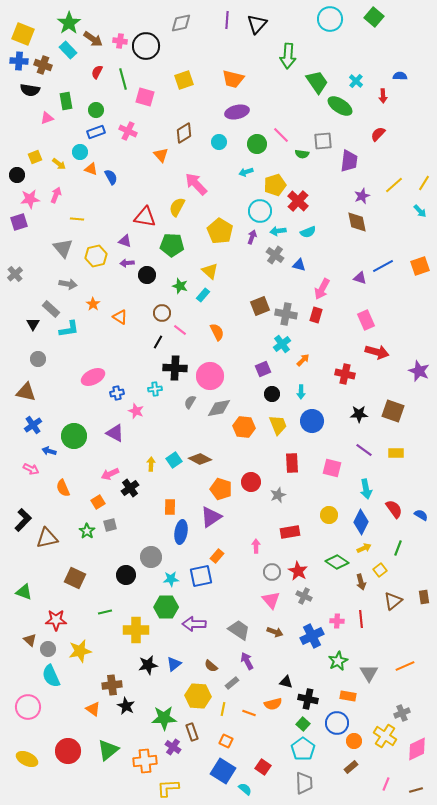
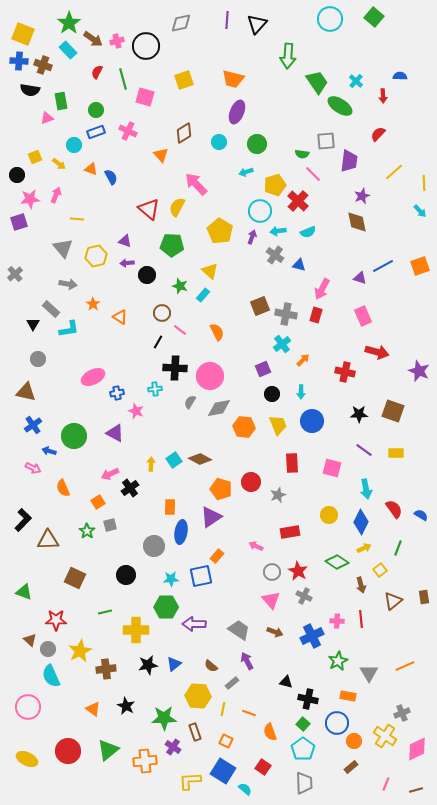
pink cross at (120, 41): moved 3 px left; rotated 24 degrees counterclockwise
green rectangle at (66, 101): moved 5 px left
purple ellipse at (237, 112): rotated 55 degrees counterclockwise
pink line at (281, 135): moved 32 px right, 39 px down
gray square at (323, 141): moved 3 px right
cyan circle at (80, 152): moved 6 px left, 7 px up
yellow line at (424, 183): rotated 35 degrees counterclockwise
yellow line at (394, 185): moved 13 px up
red triangle at (145, 217): moved 4 px right, 8 px up; rotated 30 degrees clockwise
pink rectangle at (366, 320): moved 3 px left, 4 px up
red cross at (345, 374): moved 2 px up
pink arrow at (31, 469): moved 2 px right, 1 px up
brown triangle at (47, 538): moved 1 px right, 2 px down; rotated 10 degrees clockwise
pink arrow at (256, 546): rotated 64 degrees counterclockwise
gray circle at (151, 557): moved 3 px right, 11 px up
brown arrow at (361, 582): moved 3 px down
yellow star at (80, 651): rotated 15 degrees counterclockwise
brown cross at (112, 685): moved 6 px left, 16 px up
orange semicircle at (273, 704): moved 3 px left, 28 px down; rotated 84 degrees clockwise
brown rectangle at (192, 732): moved 3 px right
yellow L-shape at (168, 788): moved 22 px right, 7 px up
